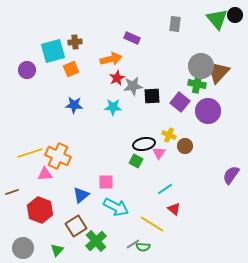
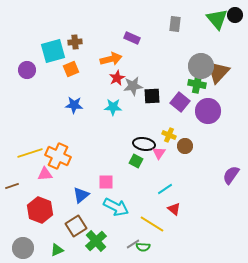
black ellipse at (144, 144): rotated 20 degrees clockwise
brown line at (12, 192): moved 6 px up
green triangle at (57, 250): rotated 24 degrees clockwise
